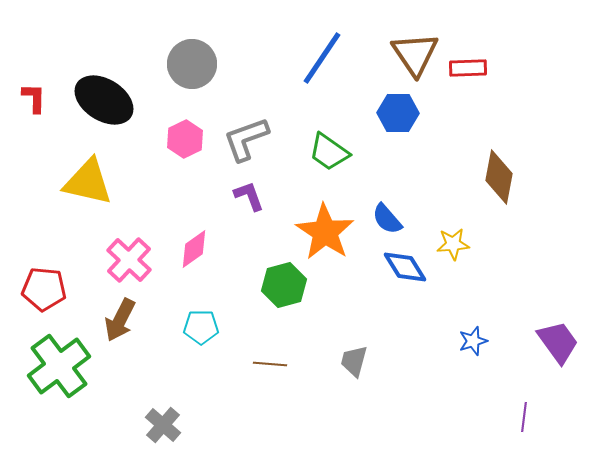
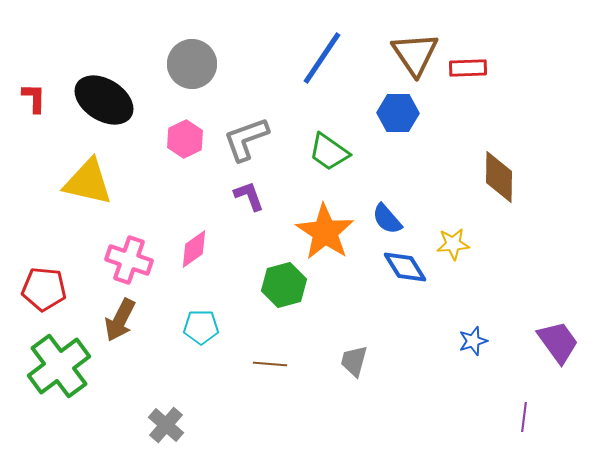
brown diamond: rotated 10 degrees counterclockwise
pink cross: rotated 24 degrees counterclockwise
gray cross: moved 3 px right
